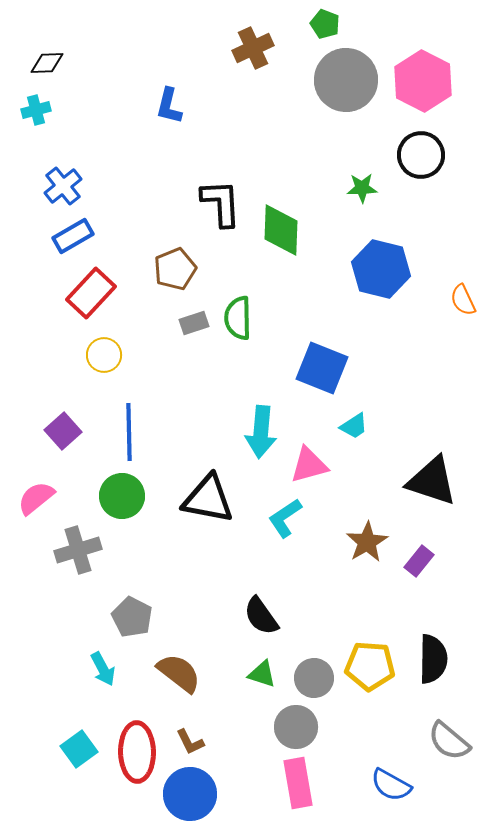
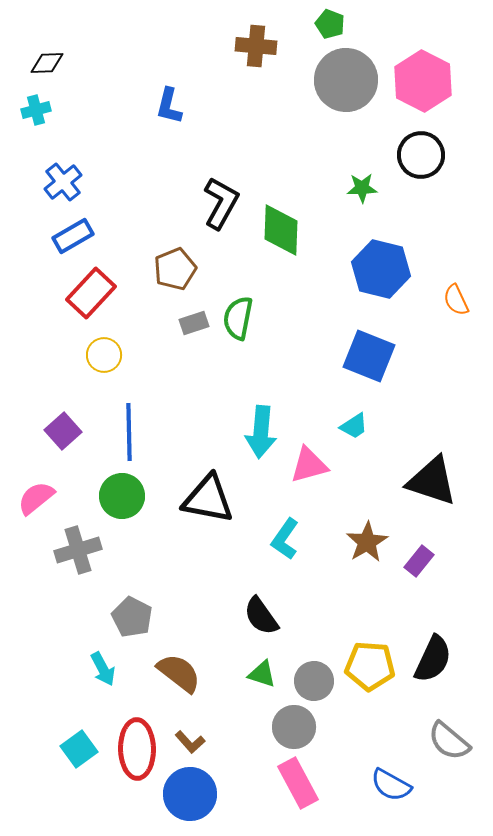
green pentagon at (325, 24): moved 5 px right
brown cross at (253, 48): moved 3 px right, 2 px up; rotated 30 degrees clockwise
blue cross at (63, 186): moved 4 px up
black L-shape at (221, 203): rotated 32 degrees clockwise
orange semicircle at (463, 300): moved 7 px left
green semicircle at (238, 318): rotated 12 degrees clockwise
blue square at (322, 368): moved 47 px right, 12 px up
cyan L-shape at (285, 518): moved 21 px down; rotated 21 degrees counterclockwise
black semicircle at (433, 659): rotated 24 degrees clockwise
gray circle at (314, 678): moved 3 px down
gray circle at (296, 727): moved 2 px left
brown L-shape at (190, 742): rotated 16 degrees counterclockwise
red ellipse at (137, 752): moved 3 px up
pink rectangle at (298, 783): rotated 18 degrees counterclockwise
